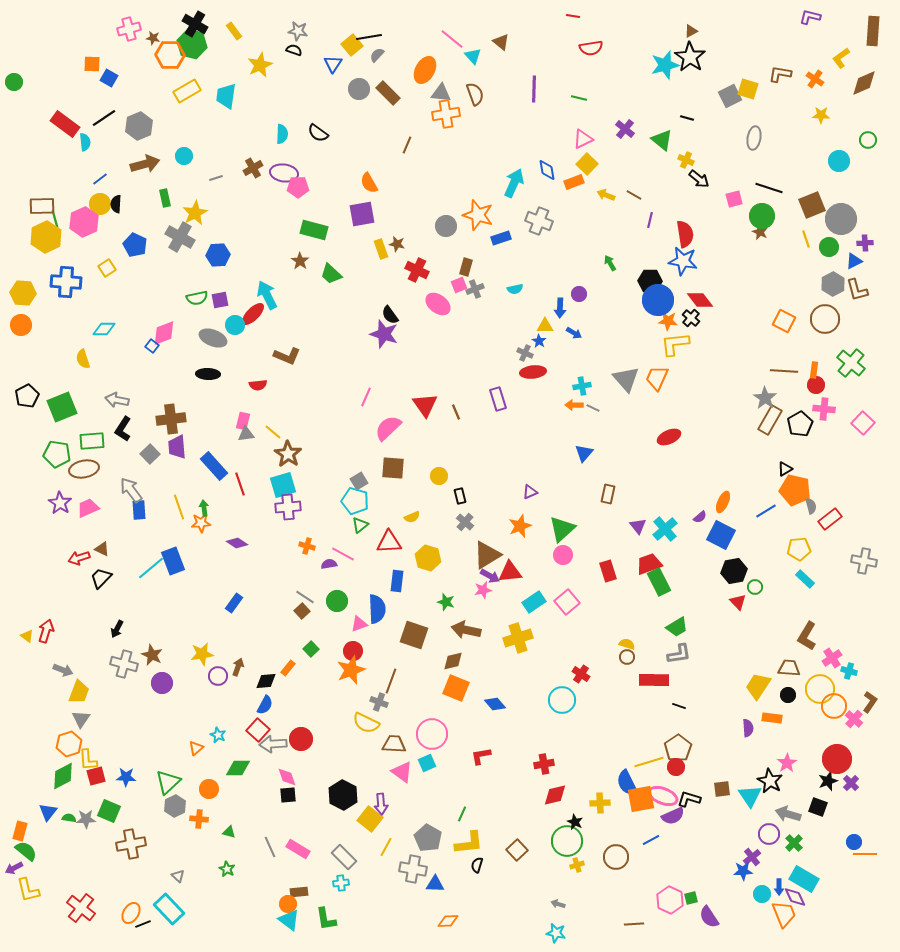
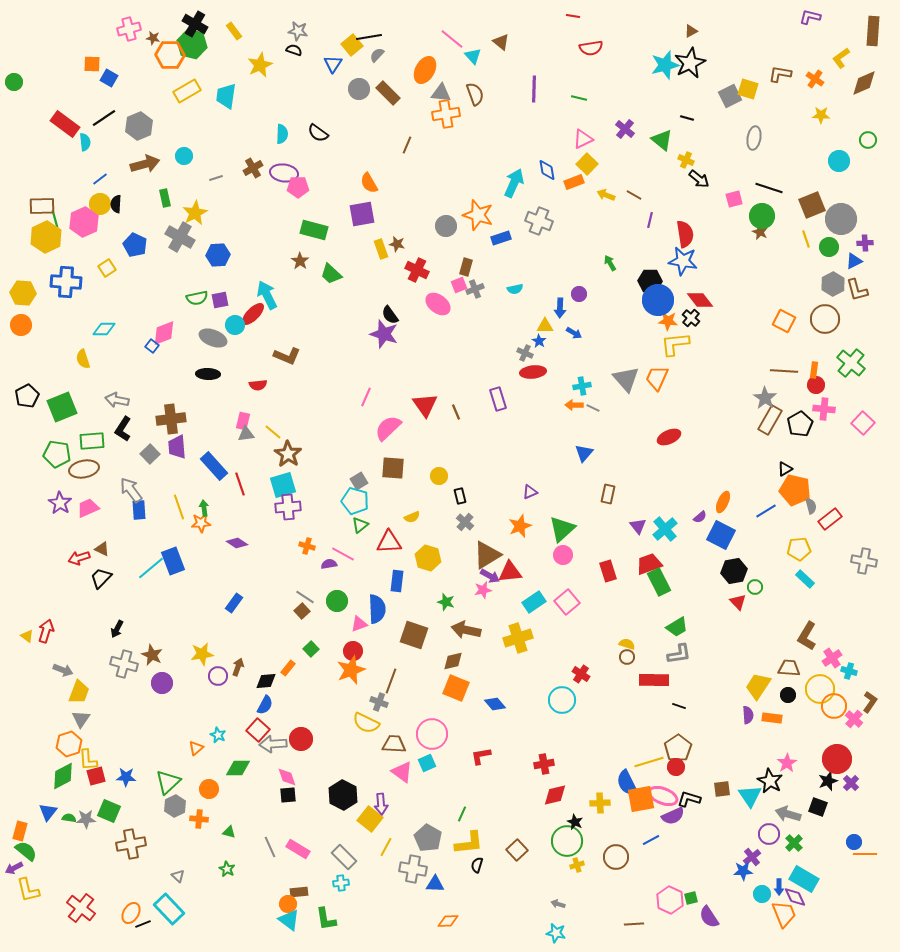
black star at (690, 57): moved 6 px down; rotated 12 degrees clockwise
purple semicircle at (748, 728): moved 13 px up
